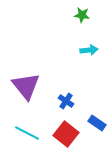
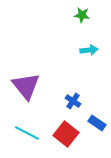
blue cross: moved 7 px right
